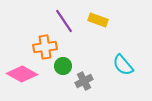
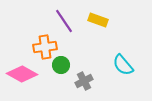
green circle: moved 2 px left, 1 px up
